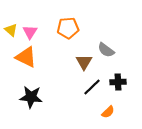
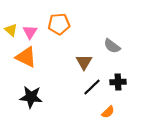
orange pentagon: moved 9 px left, 4 px up
gray semicircle: moved 6 px right, 4 px up
